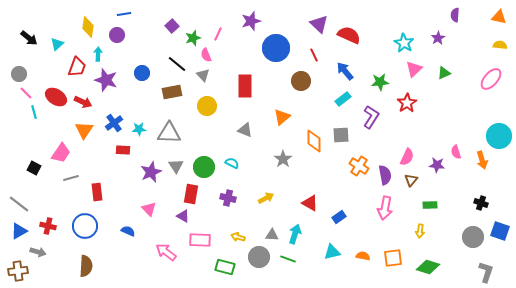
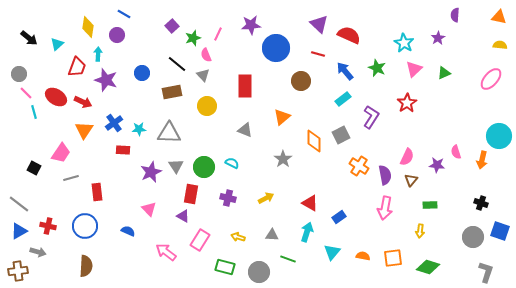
blue line at (124, 14): rotated 40 degrees clockwise
purple star at (251, 21): moved 4 px down; rotated 12 degrees clockwise
red line at (314, 55): moved 4 px right, 1 px up; rotated 48 degrees counterclockwise
green star at (380, 82): moved 3 px left, 14 px up; rotated 30 degrees clockwise
gray square at (341, 135): rotated 24 degrees counterclockwise
orange arrow at (482, 160): rotated 30 degrees clockwise
cyan arrow at (295, 234): moved 12 px right, 2 px up
pink rectangle at (200, 240): rotated 60 degrees counterclockwise
cyan triangle at (332, 252): rotated 36 degrees counterclockwise
gray circle at (259, 257): moved 15 px down
